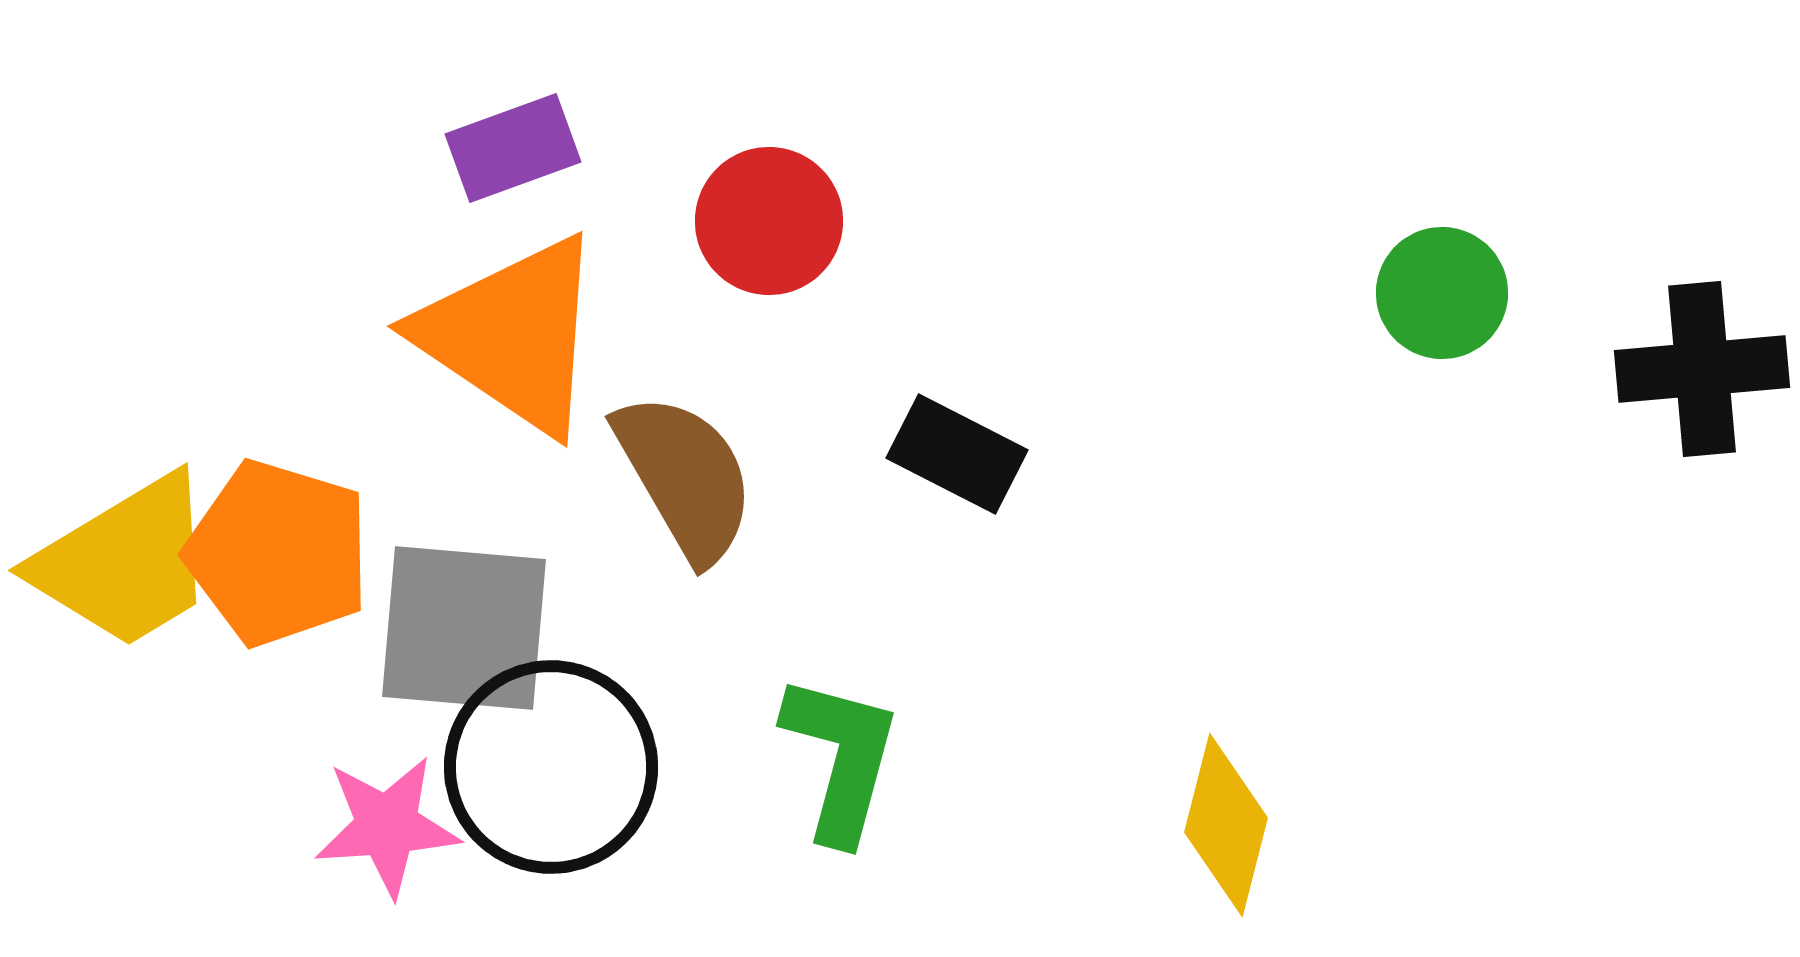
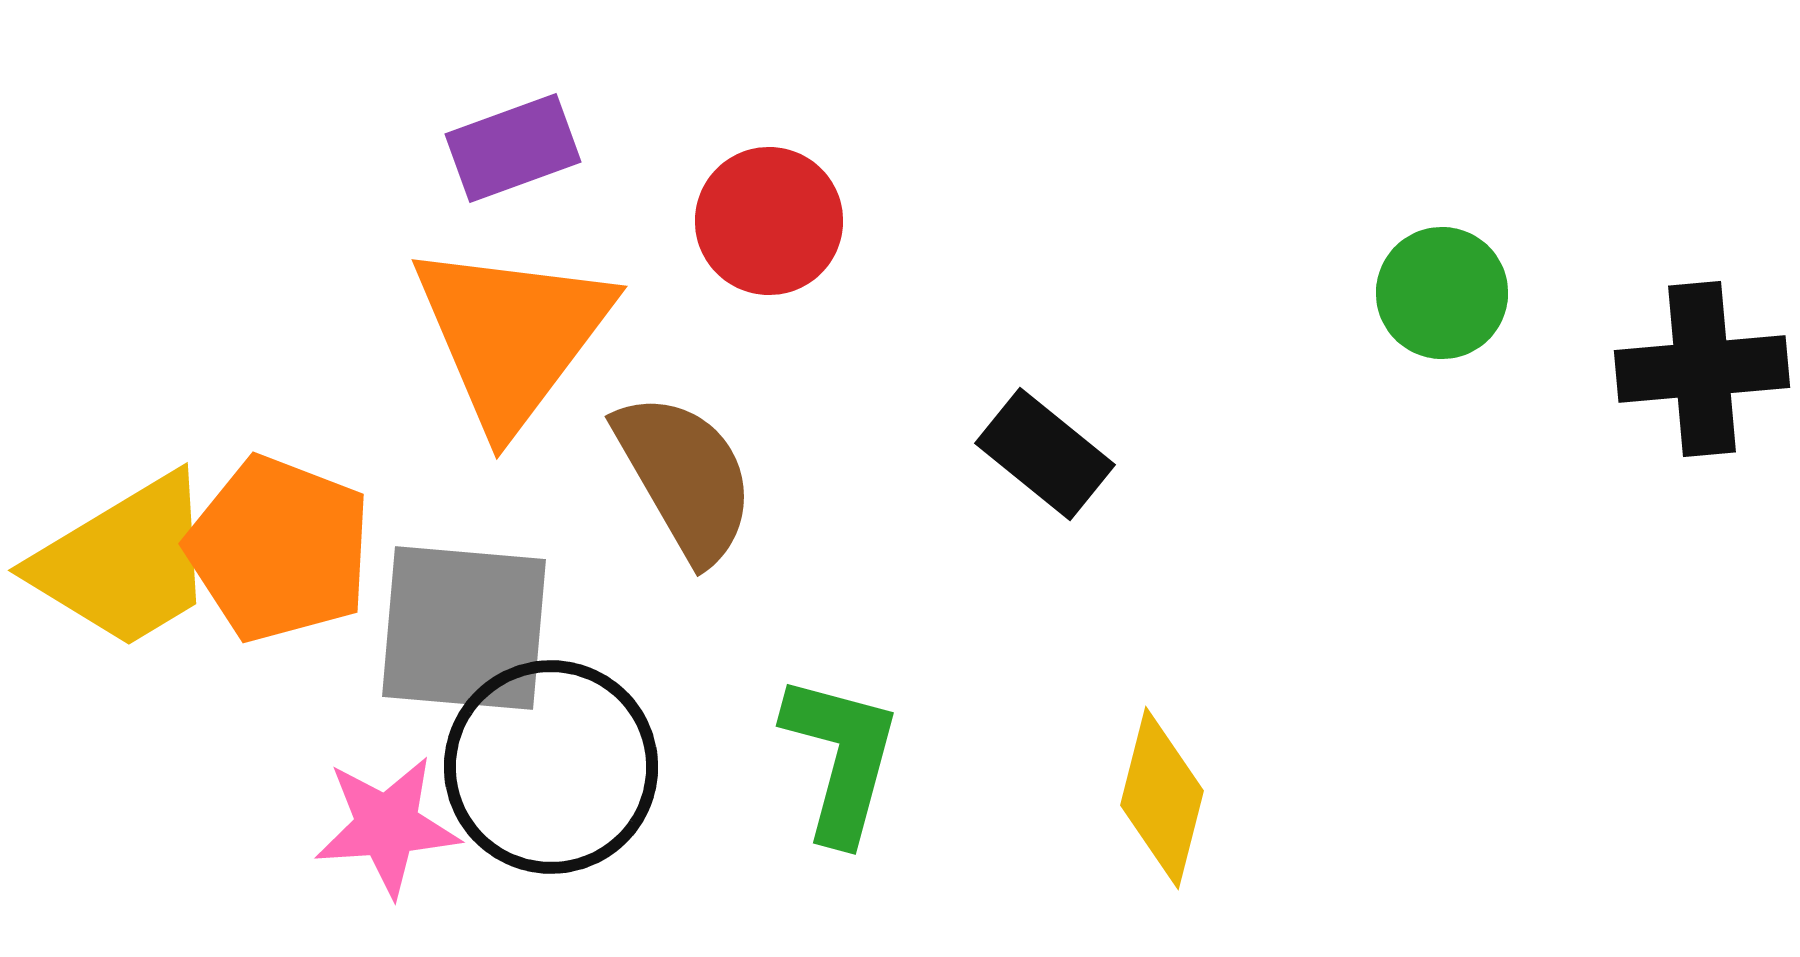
orange triangle: rotated 33 degrees clockwise
black rectangle: moved 88 px right; rotated 12 degrees clockwise
orange pentagon: moved 1 px right, 4 px up; rotated 4 degrees clockwise
yellow diamond: moved 64 px left, 27 px up
